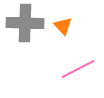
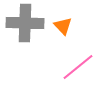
pink line: moved 2 px up; rotated 12 degrees counterclockwise
